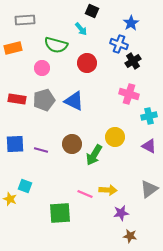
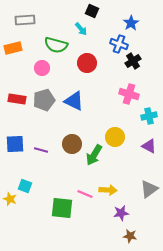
green square: moved 2 px right, 5 px up; rotated 10 degrees clockwise
